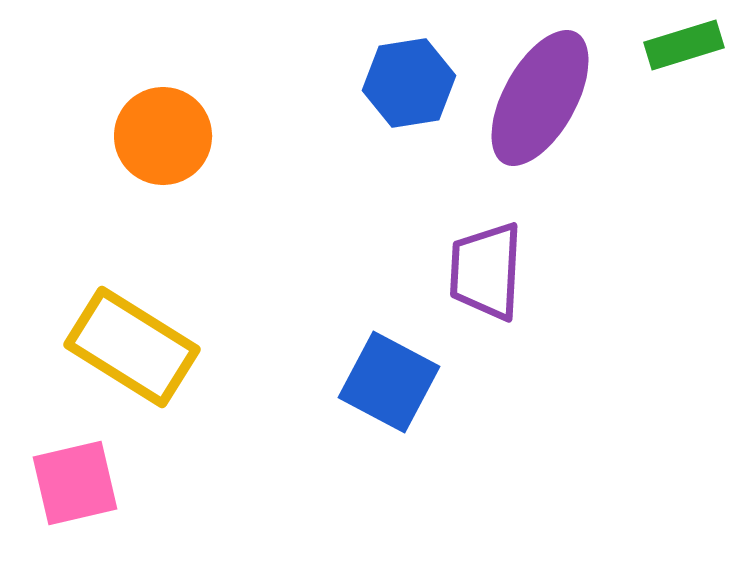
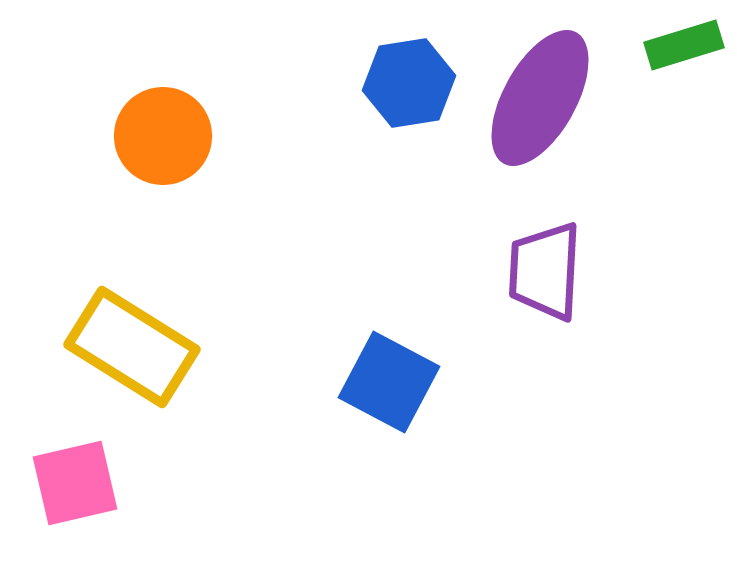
purple trapezoid: moved 59 px right
